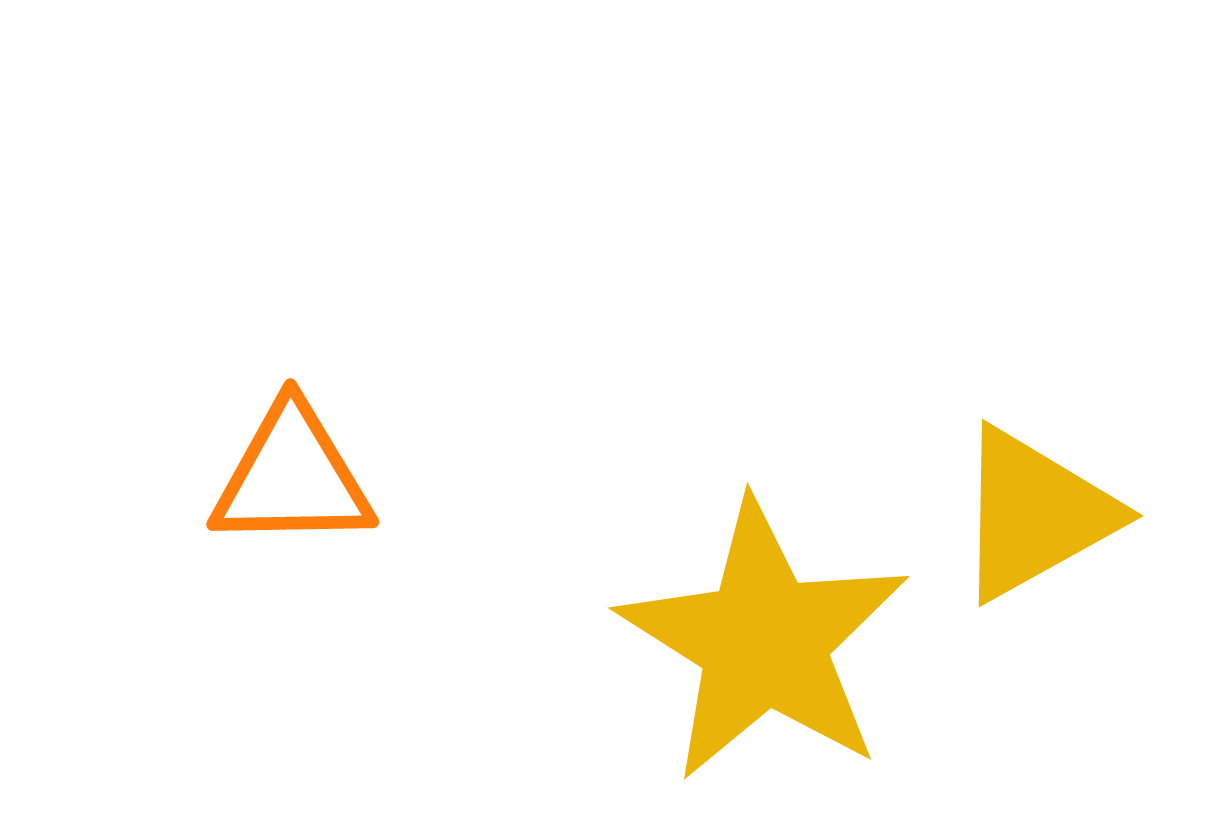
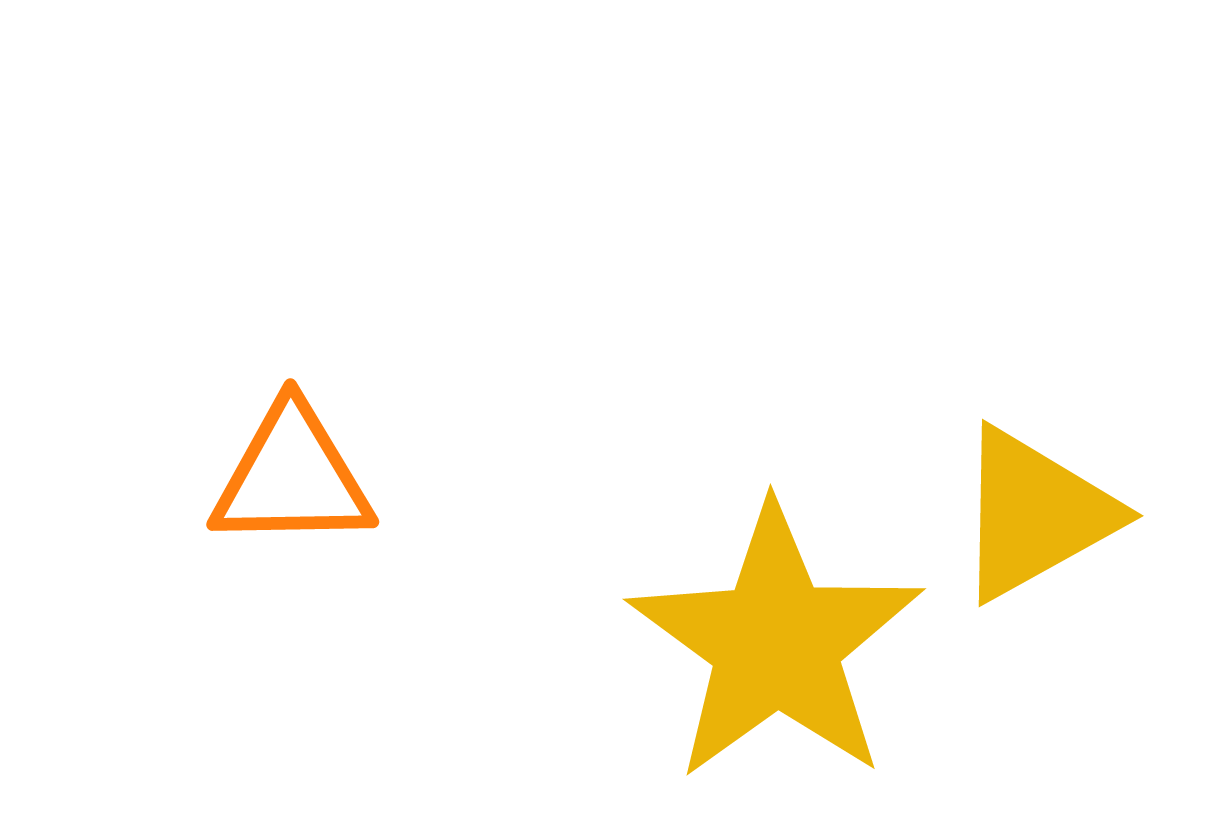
yellow star: moved 12 px right, 2 px down; rotated 4 degrees clockwise
